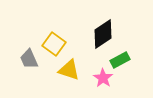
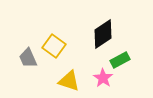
yellow square: moved 2 px down
gray trapezoid: moved 1 px left, 1 px up
yellow triangle: moved 11 px down
